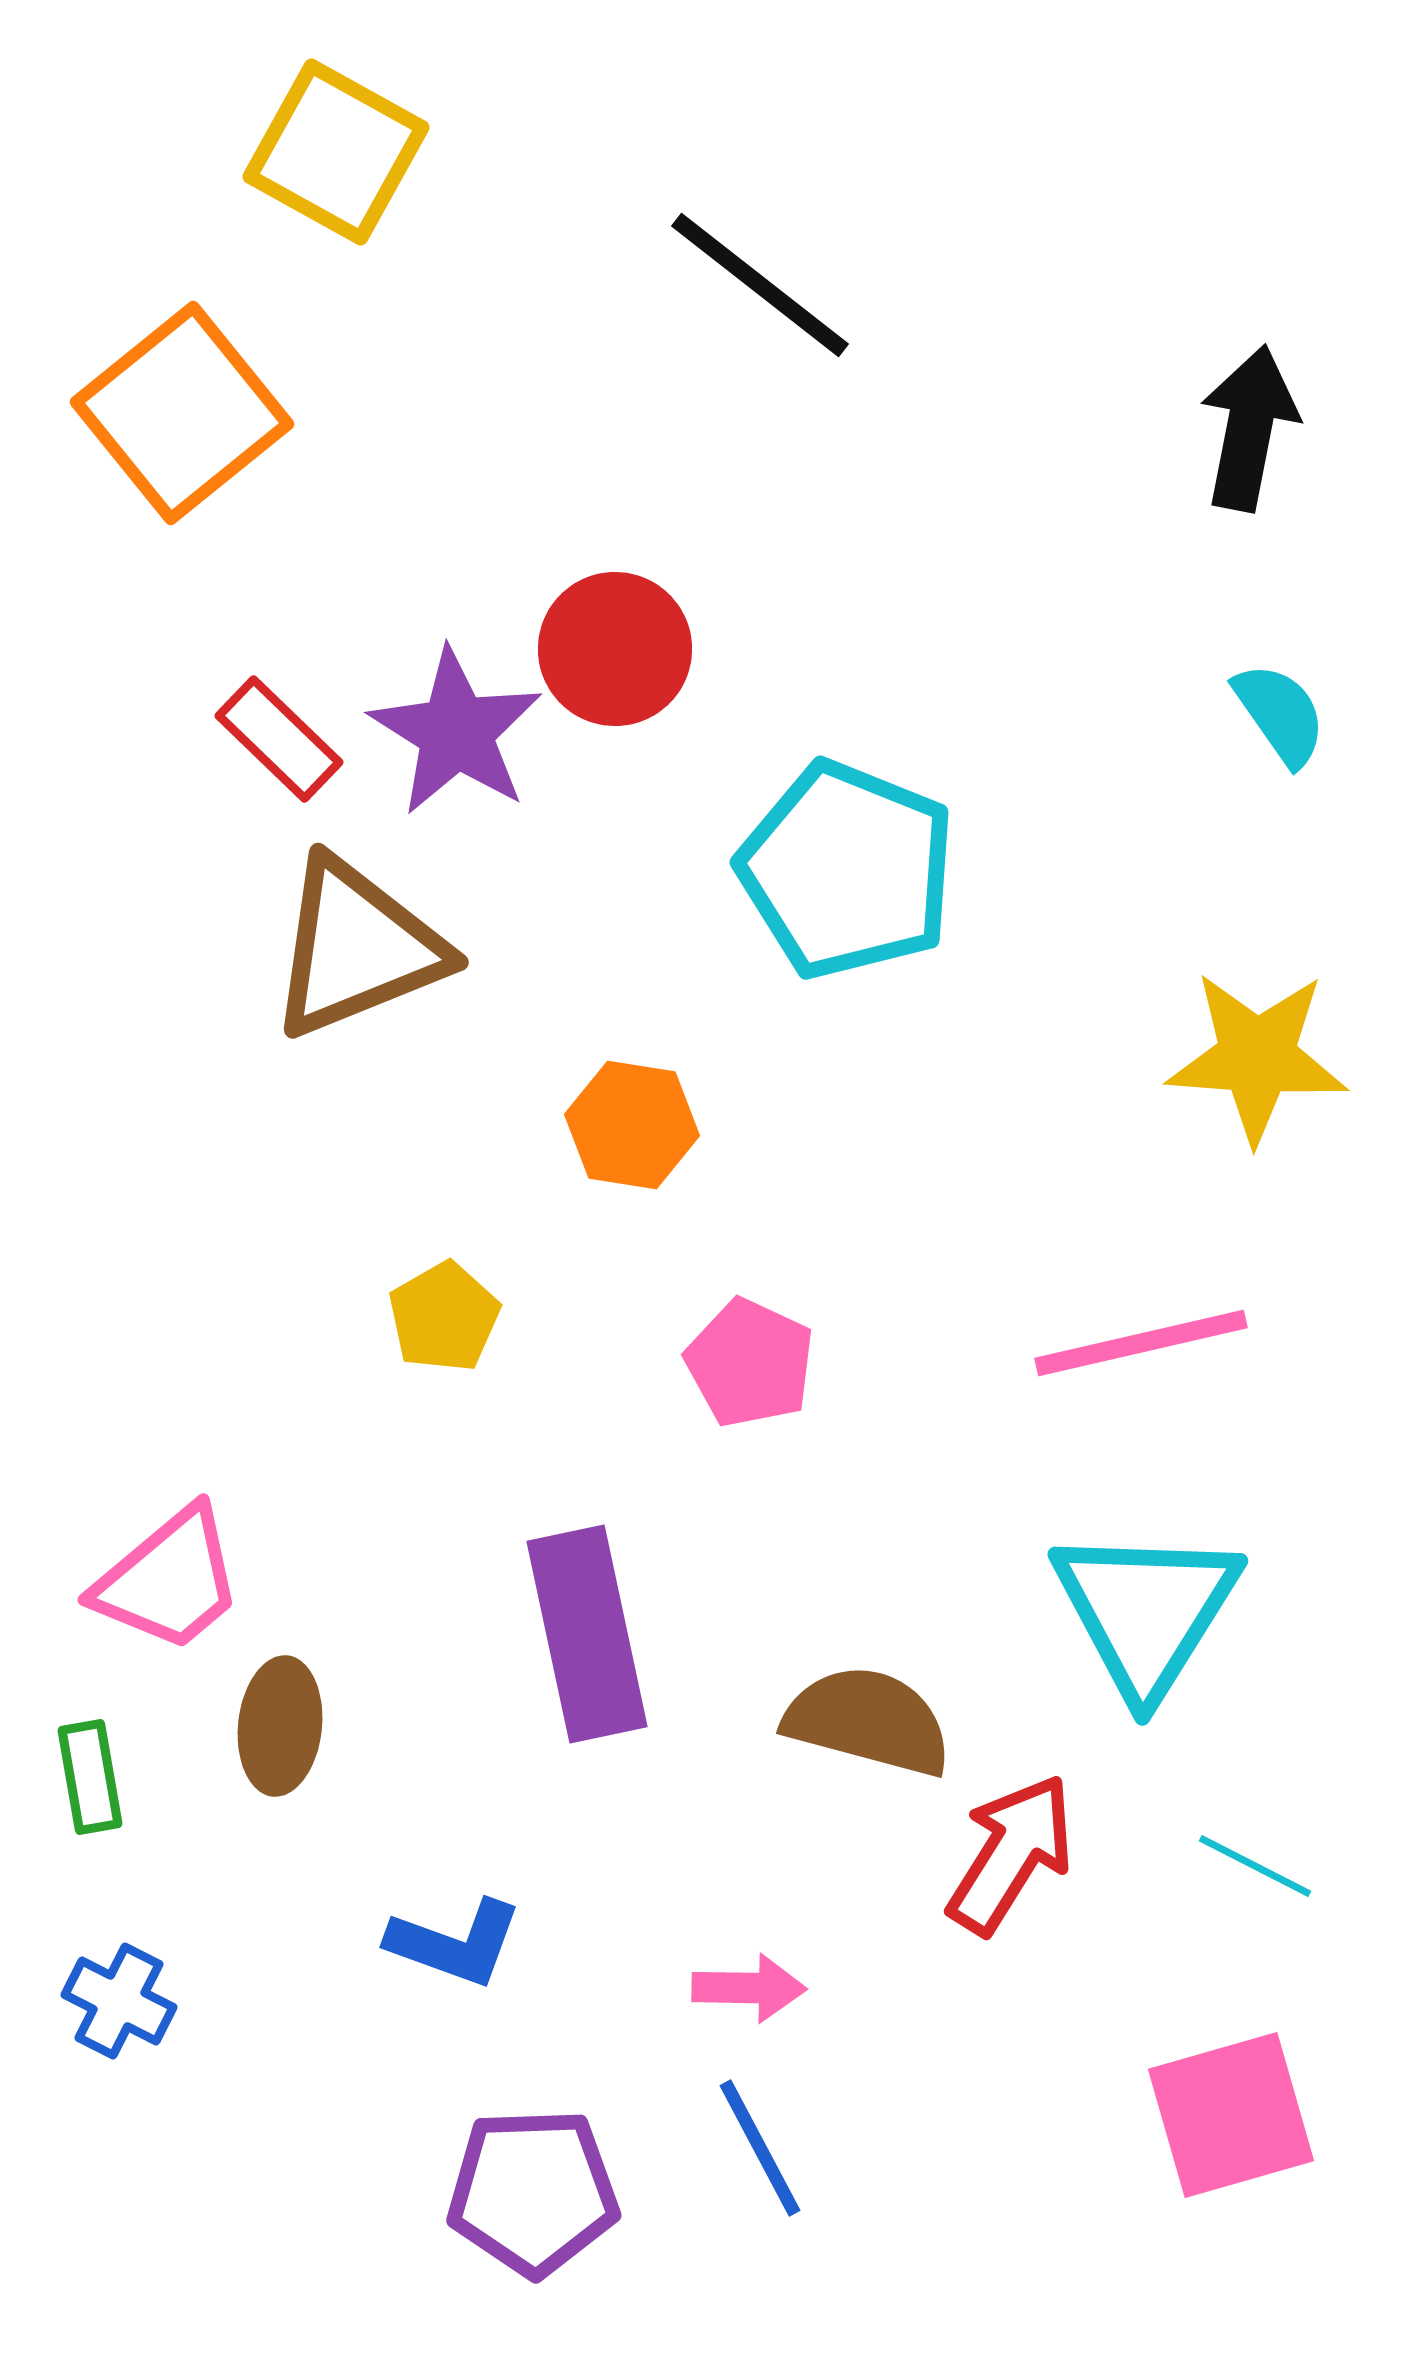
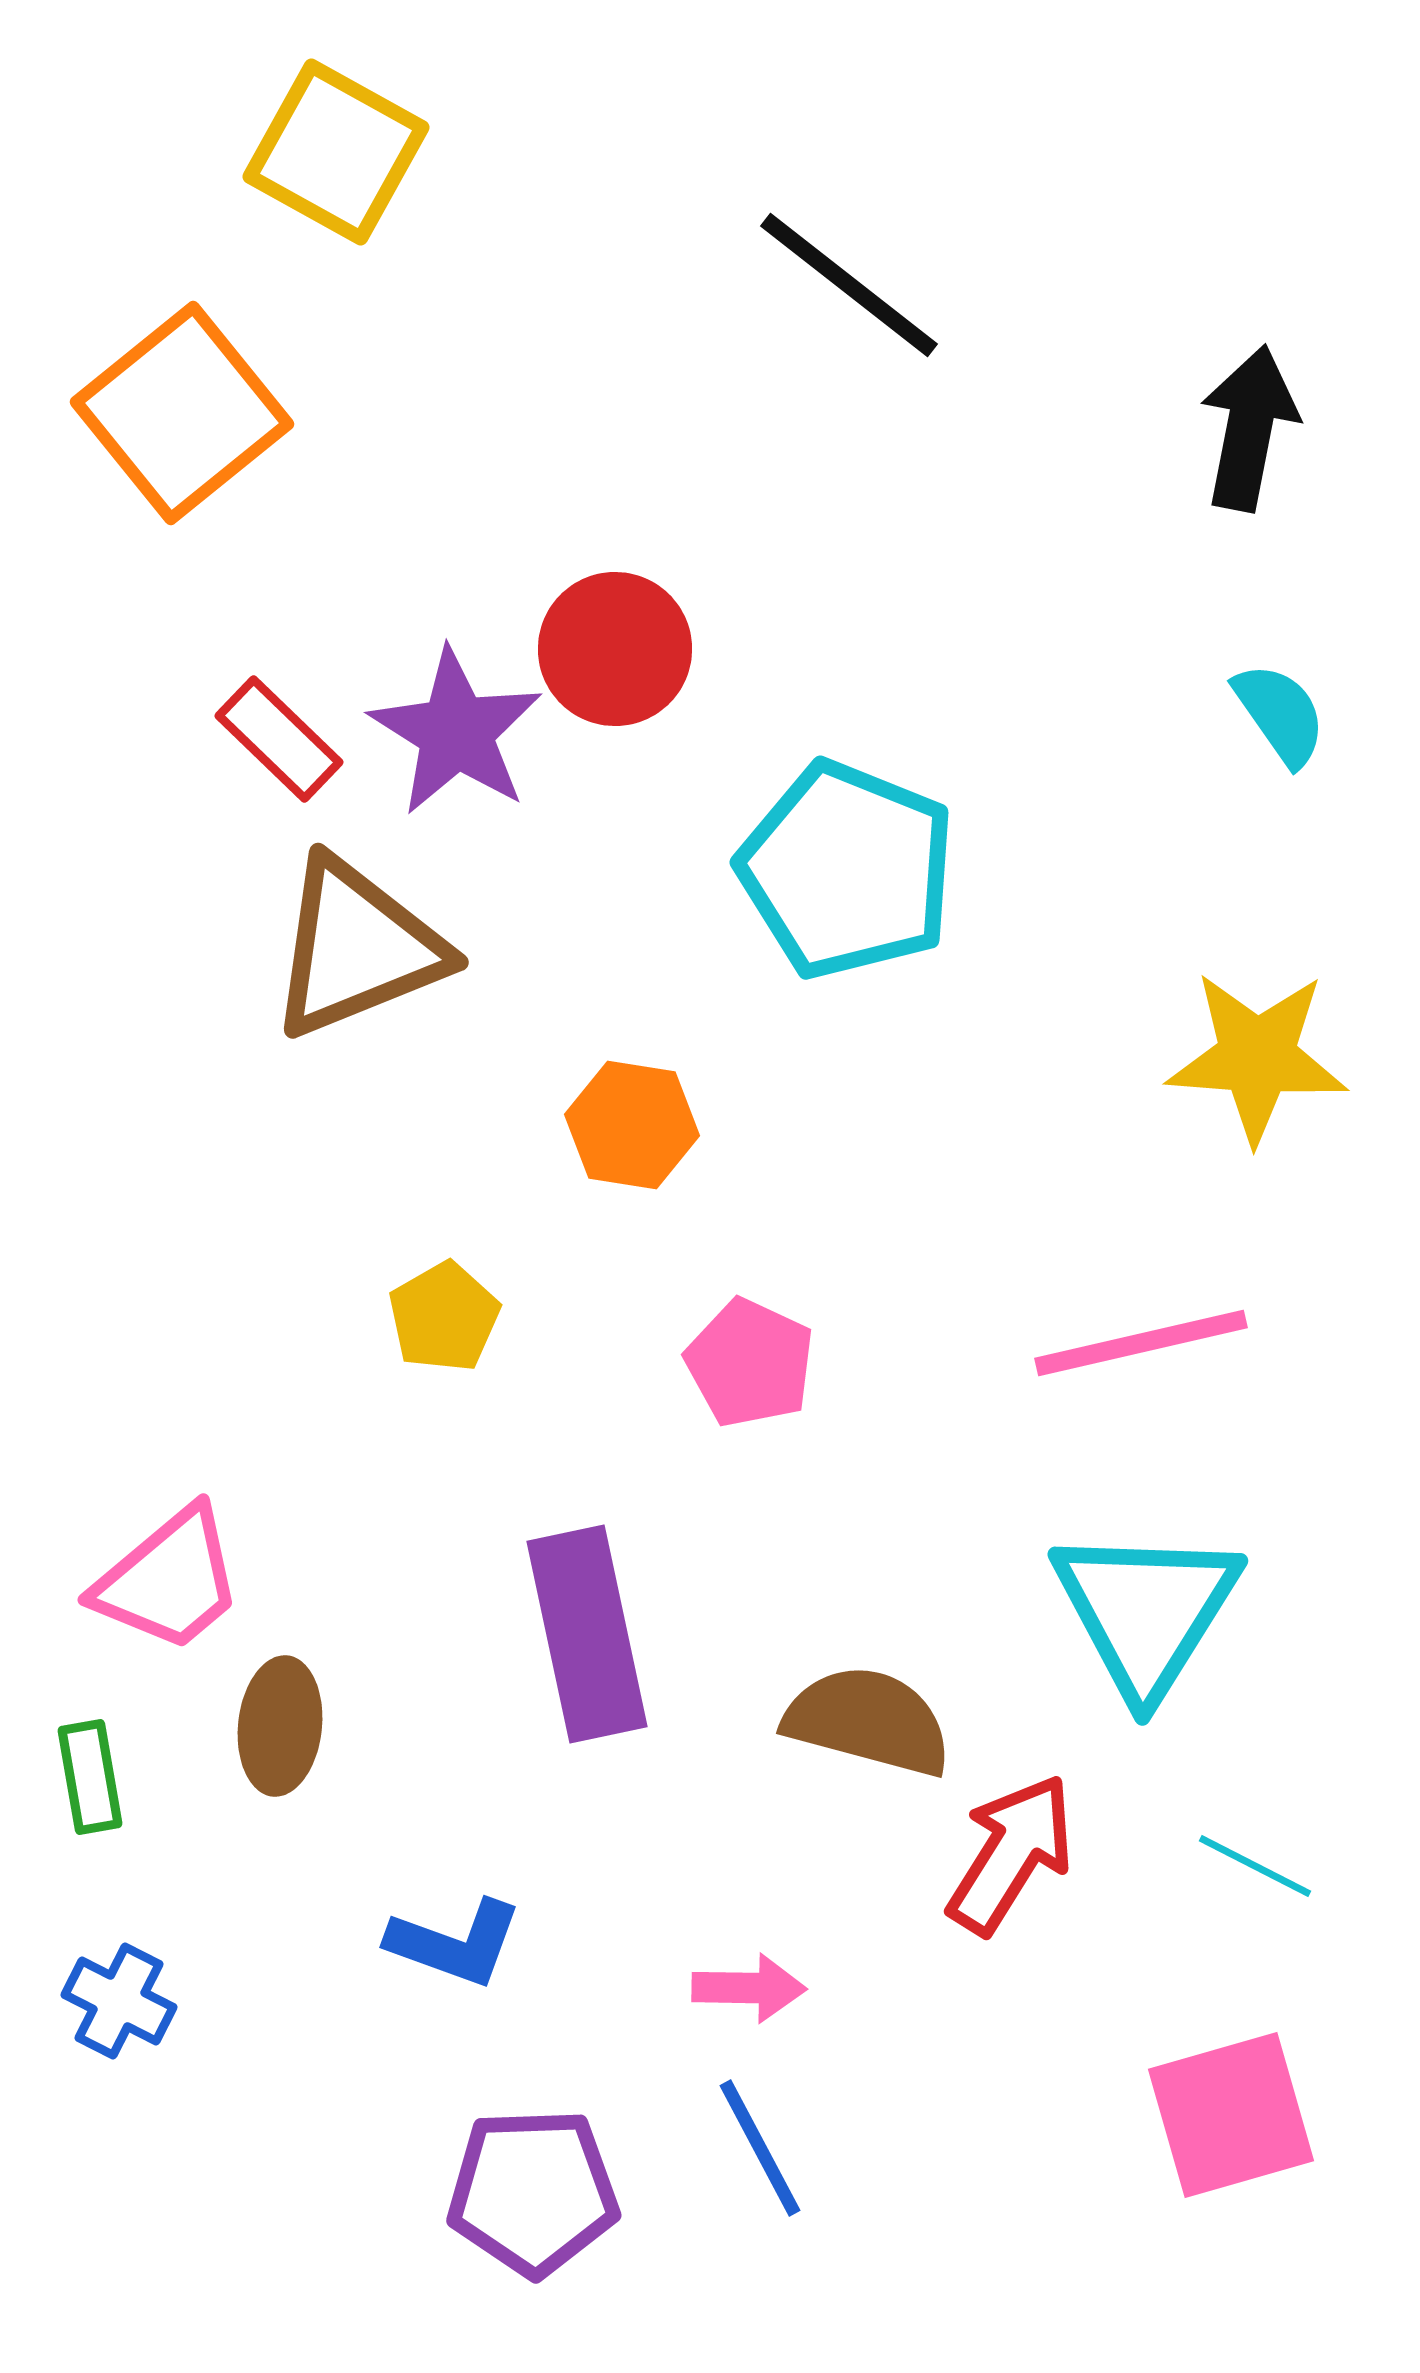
black line: moved 89 px right
